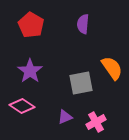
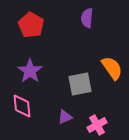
purple semicircle: moved 4 px right, 6 px up
gray square: moved 1 px left, 1 px down
pink diamond: rotated 50 degrees clockwise
pink cross: moved 1 px right, 3 px down
